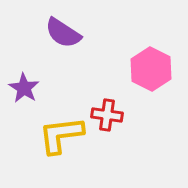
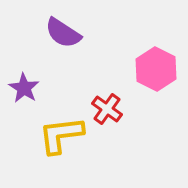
pink hexagon: moved 5 px right
red cross: moved 6 px up; rotated 28 degrees clockwise
